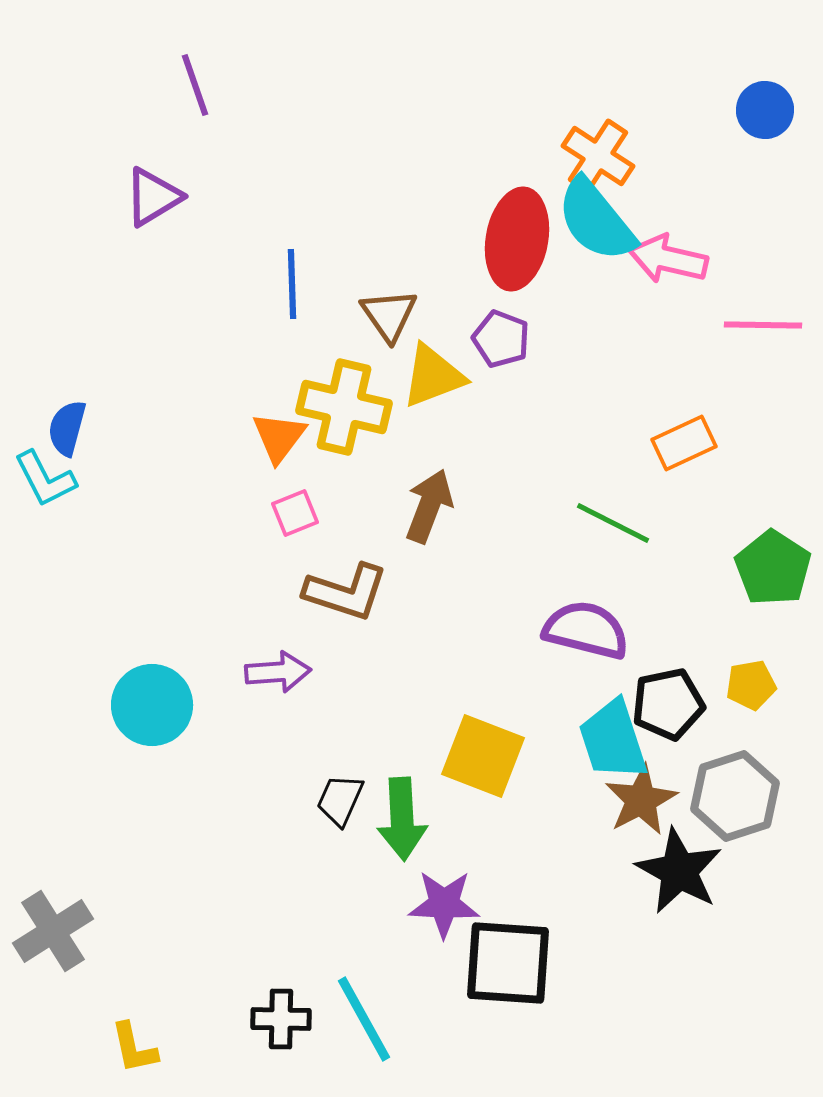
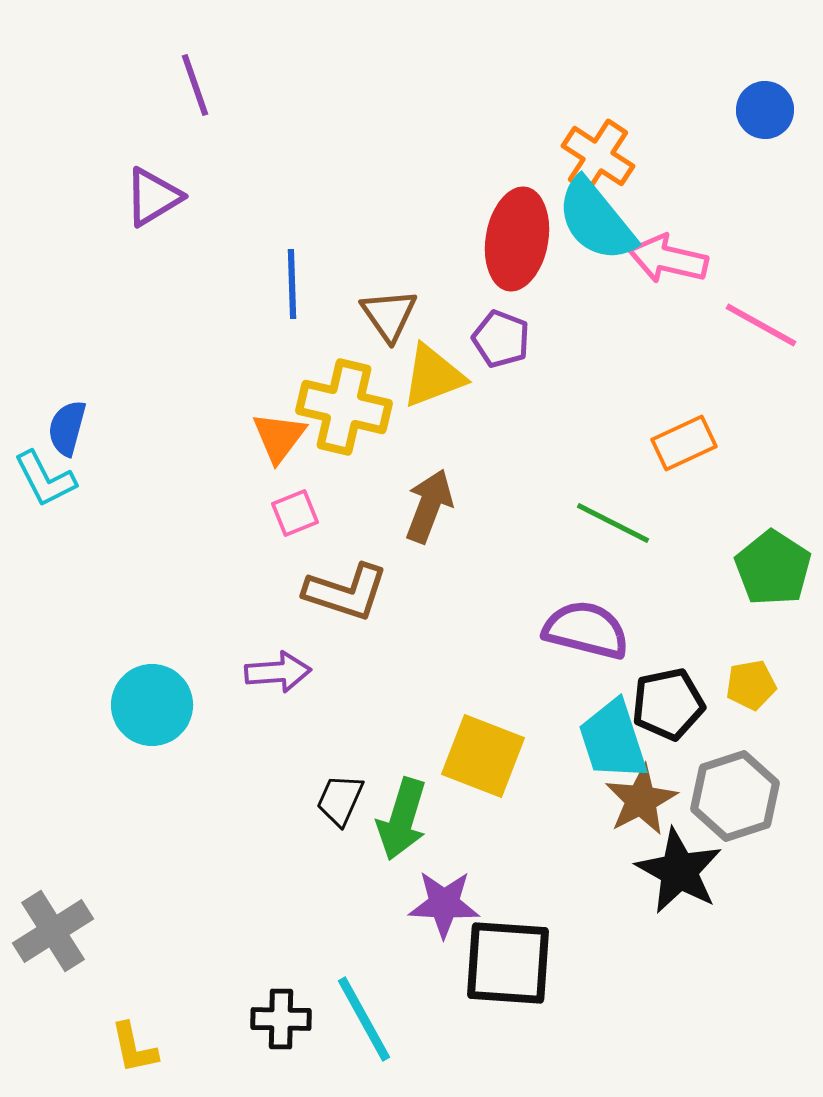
pink line: moved 2 px left; rotated 28 degrees clockwise
green arrow: rotated 20 degrees clockwise
